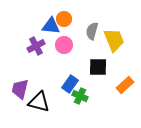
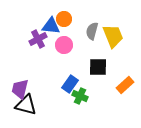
yellow trapezoid: moved 1 px left, 4 px up
purple cross: moved 2 px right, 7 px up
black triangle: moved 13 px left, 3 px down
